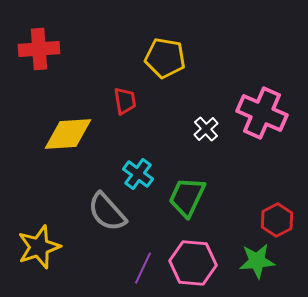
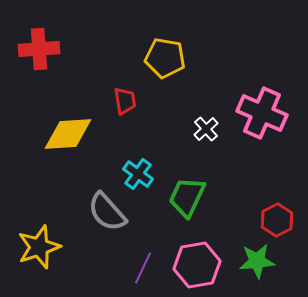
pink hexagon: moved 4 px right, 2 px down; rotated 15 degrees counterclockwise
